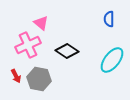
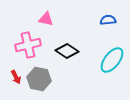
blue semicircle: moved 1 px left, 1 px down; rotated 84 degrees clockwise
pink triangle: moved 5 px right, 4 px up; rotated 28 degrees counterclockwise
pink cross: rotated 10 degrees clockwise
red arrow: moved 1 px down
